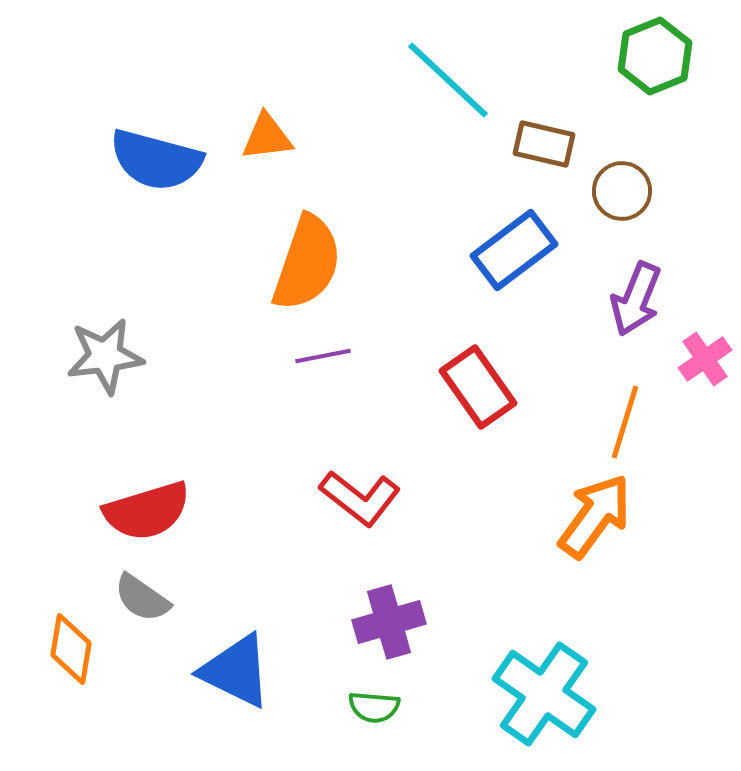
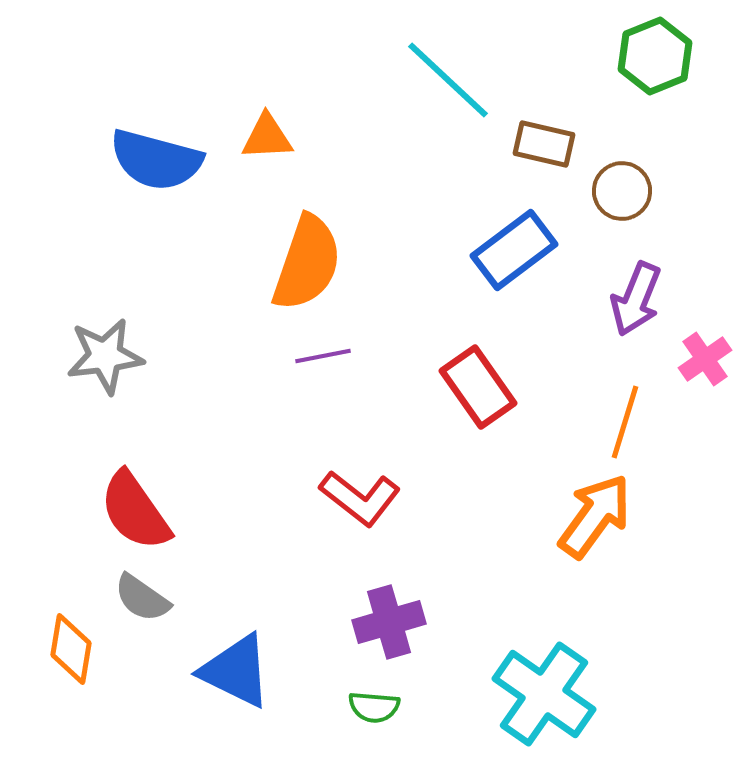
orange triangle: rotated 4 degrees clockwise
red semicircle: moved 12 px left; rotated 72 degrees clockwise
